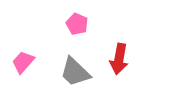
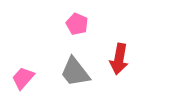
pink trapezoid: moved 16 px down
gray trapezoid: rotated 8 degrees clockwise
